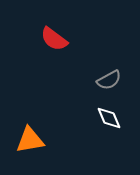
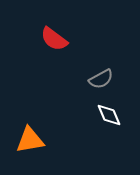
gray semicircle: moved 8 px left, 1 px up
white diamond: moved 3 px up
